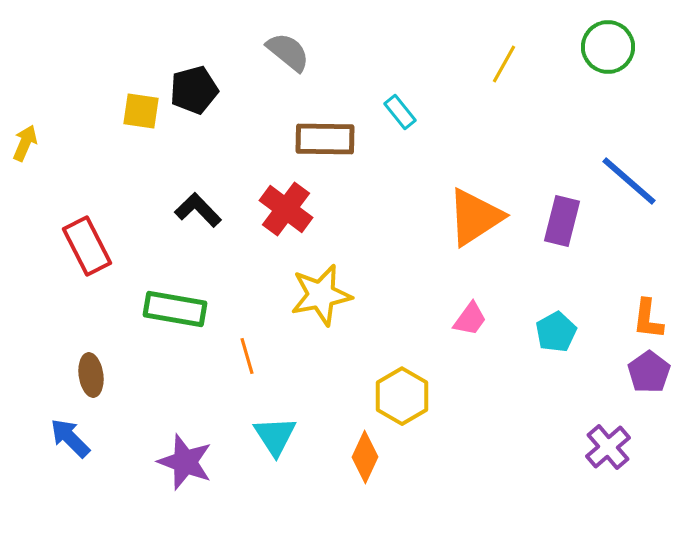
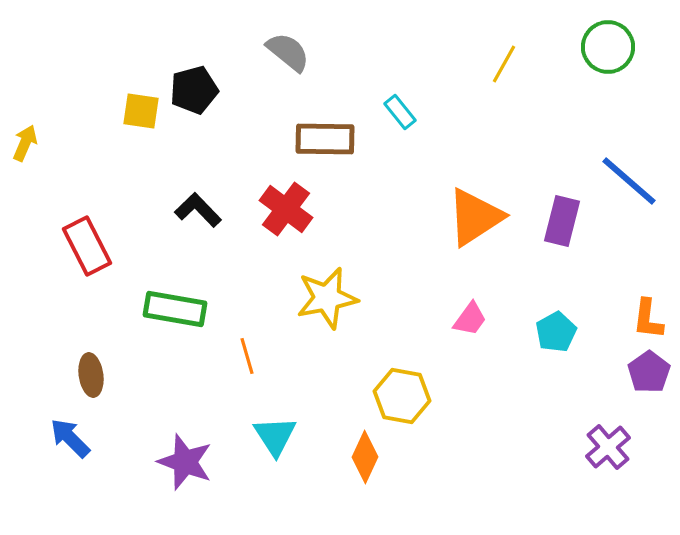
yellow star: moved 6 px right, 3 px down
yellow hexagon: rotated 20 degrees counterclockwise
